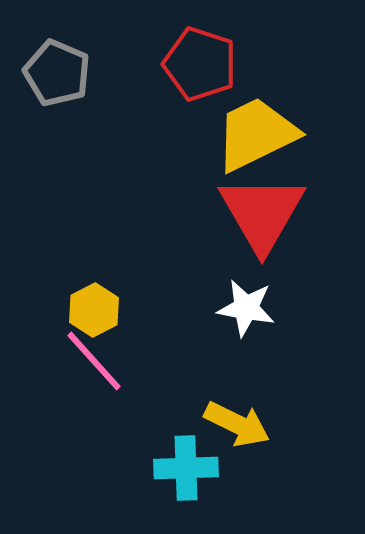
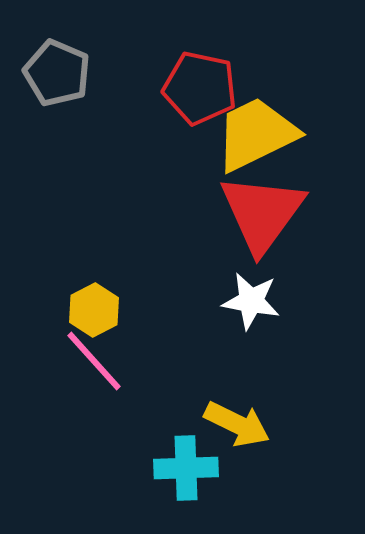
red pentagon: moved 24 px down; rotated 6 degrees counterclockwise
red triangle: rotated 6 degrees clockwise
white star: moved 5 px right, 7 px up
